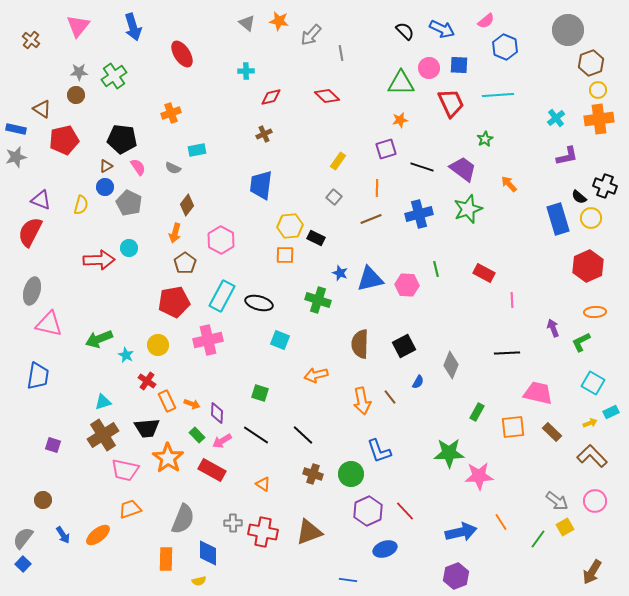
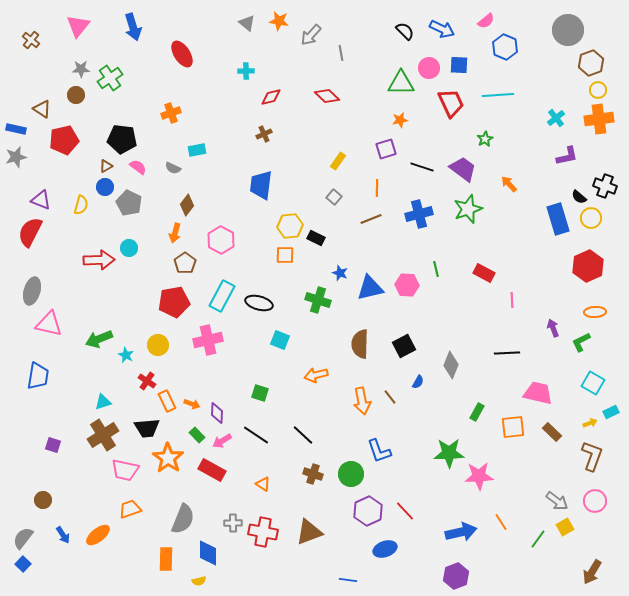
gray star at (79, 72): moved 2 px right, 3 px up
green cross at (114, 76): moved 4 px left, 2 px down
pink semicircle at (138, 167): rotated 18 degrees counterclockwise
blue triangle at (370, 279): moved 9 px down
brown L-shape at (592, 456): rotated 64 degrees clockwise
